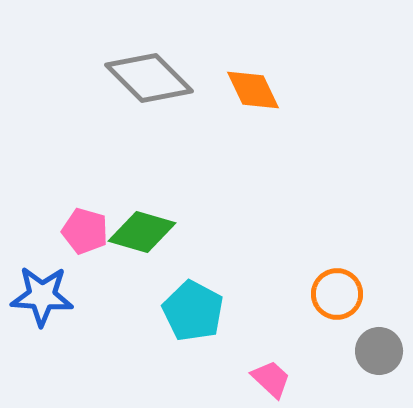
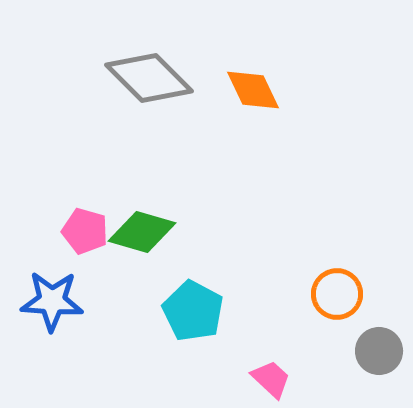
blue star: moved 10 px right, 5 px down
